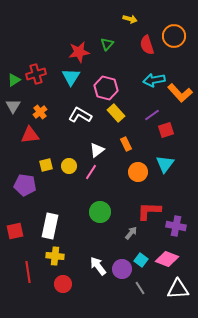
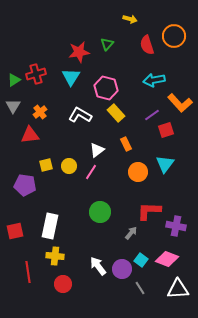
orange L-shape at (180, 93): moved 10 px down
